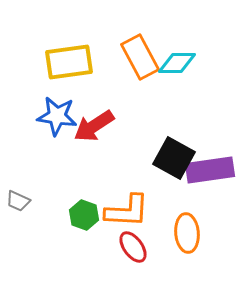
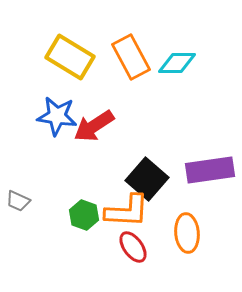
orange rectangle: moved 9 px left
yellow rectangle: moved 1 px right, 5 px up; rotated 39 degrees clockwise
black square: moved 27 px left, 21 px down; rotated 12 degrees clockwise
